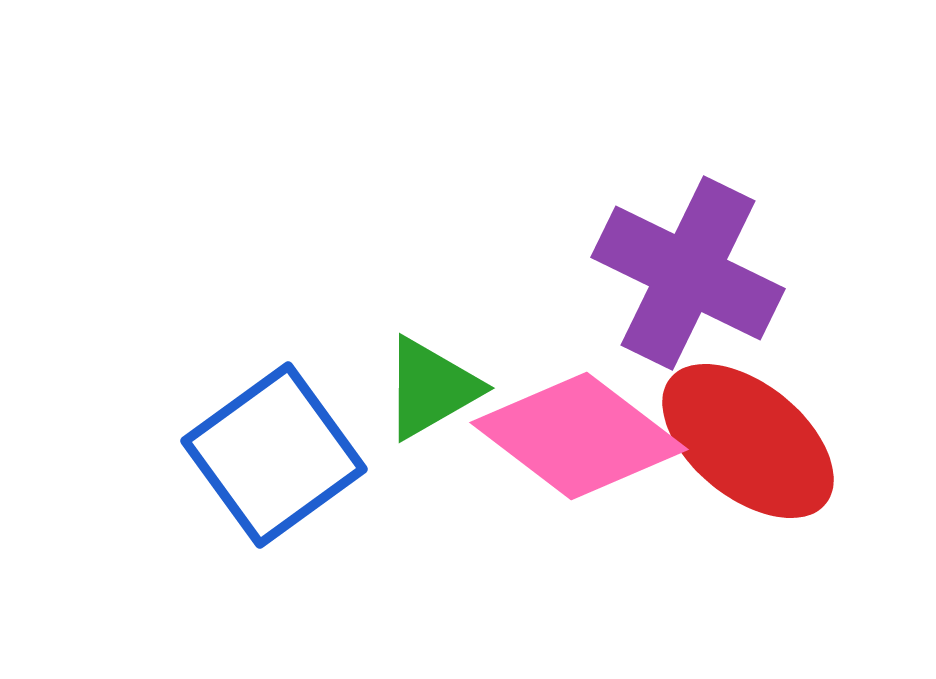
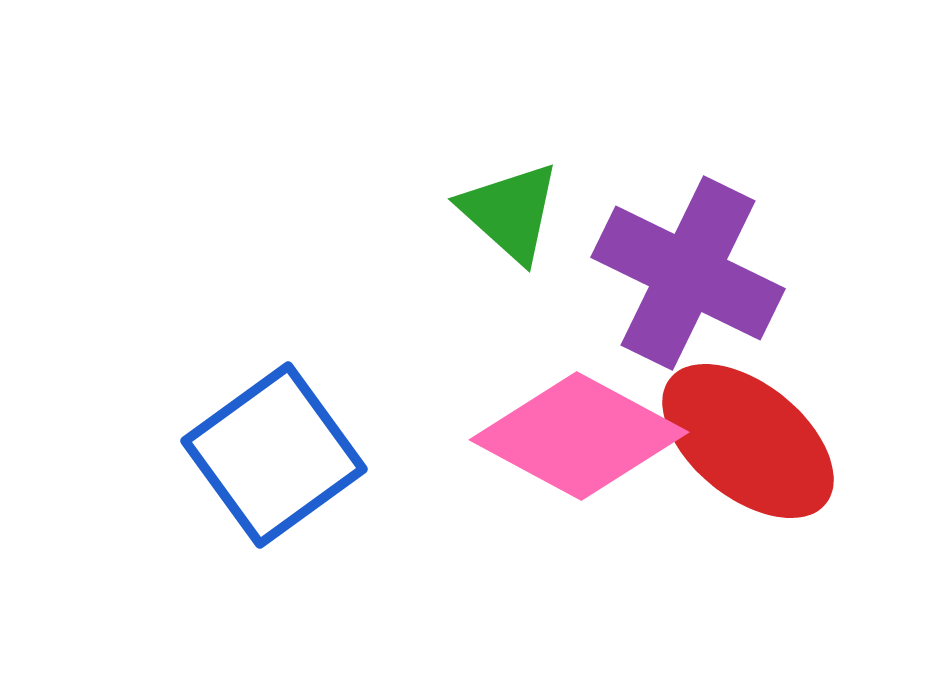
green triangle: moved 79 px right, 176 px up; rotated 48 degrees counterclockwise
pink diamond: rotated 9 degrees counterclockwise
